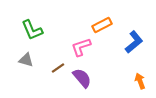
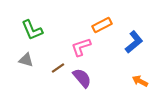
orange arrow: rotated 42 degrees counterclockwise
